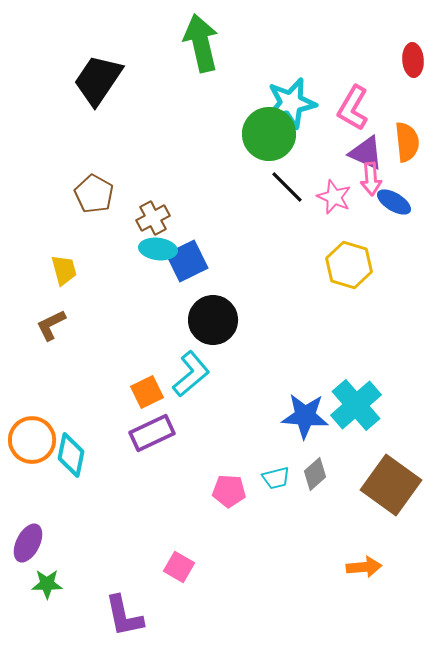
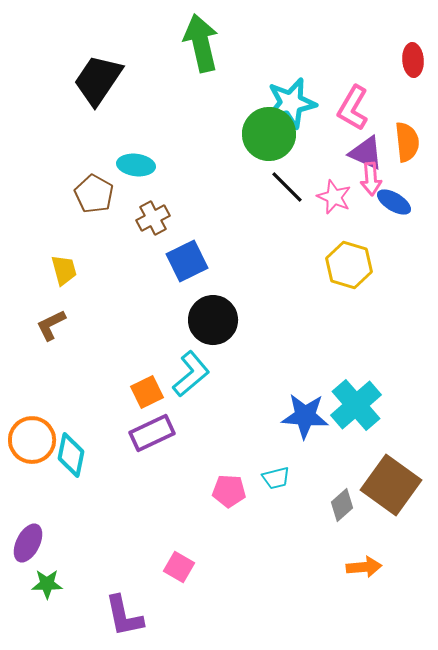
cyan ellipse: moved 22 px left, 84 px up
gray diamond: moved 27 px right, 31 px down
